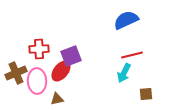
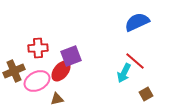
blue semicircle: moved 11 px right, 2 px down
red cross: moved 1 px left, 1 px up
red line: moved 3 px right, 6 px down; rotated 55 degrees clockwise
brown cross: moved 2 px left, 2 px up
pink ellipse: rotated 65 degrees clockwise
brown square: rotated 24 degrees counterclockwise
